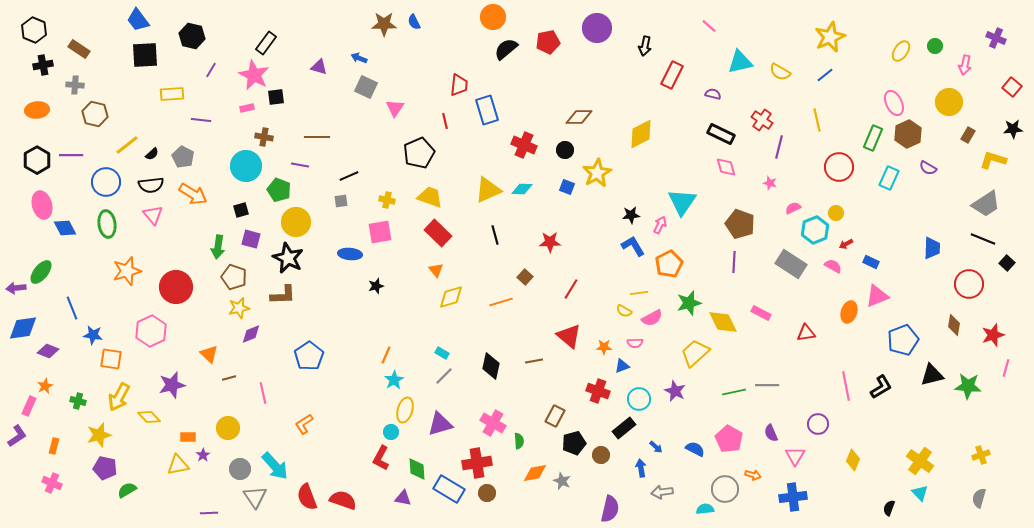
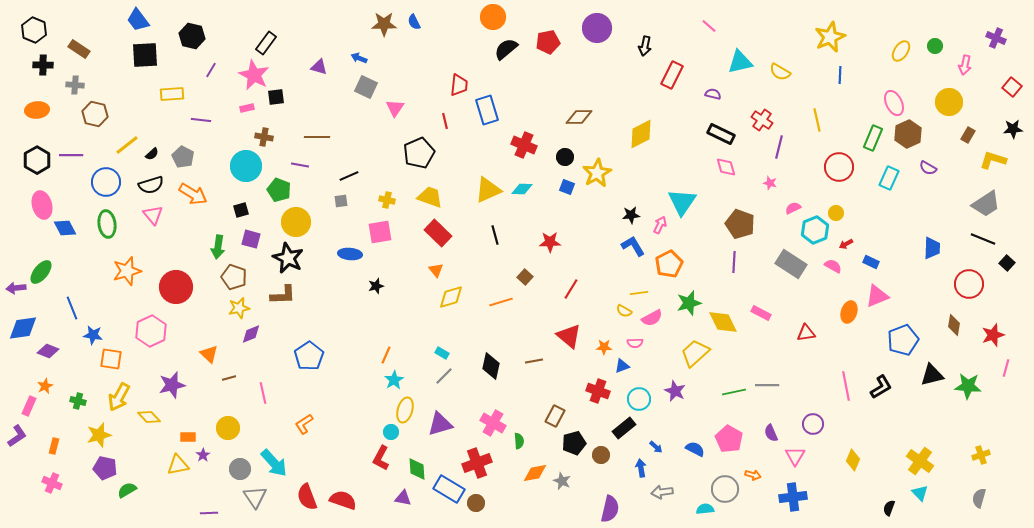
black cross at (43, 65): rotated 12 degrees clockwise
blue line at (825, 75): moved 15 px right; rotated 48 degrees counterclockwise
black circle at (565, 150): moved 7 px down
black semicircle at (151, 185): rotated 10 degrees counterclockwise
purple circle at (818, 424): moved 5 px left
red cross at (477, 463): rotated 12 degrees counterclockwise
cyan arrow at (275, 466): moved 1 px left, 3 px up
brown circle at (487, 493): moved 11 px left, 10 px down
